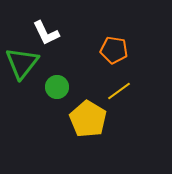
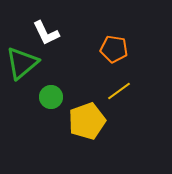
orange pentagon: moved 1 px up
green triangle: rotated 12 degrees clockwise
green circle: moved 6 px left, 10 px down
yellow pentagon: moved 1 px left, 2 px down; rotated 21 degrees clockwise
